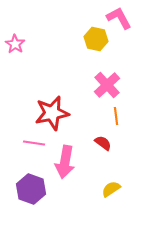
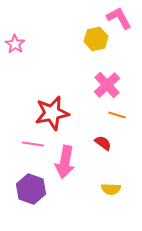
yellow hexagon: rotated 25 degrees counterclockwise
orange line: moved 1 px right, 1 px up; rotated 66 degrees counterclockwise
pink line: moved 1 px left, 1 px down
yellow semicircle: rotated 144 degrees counterclockwise
